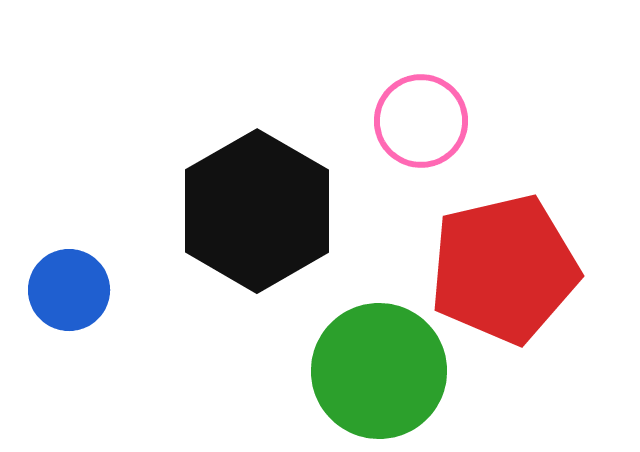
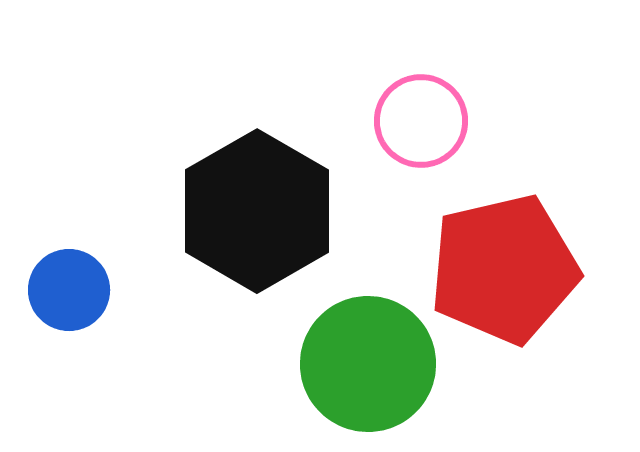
green circle: moved 11 px left, 7 px up
